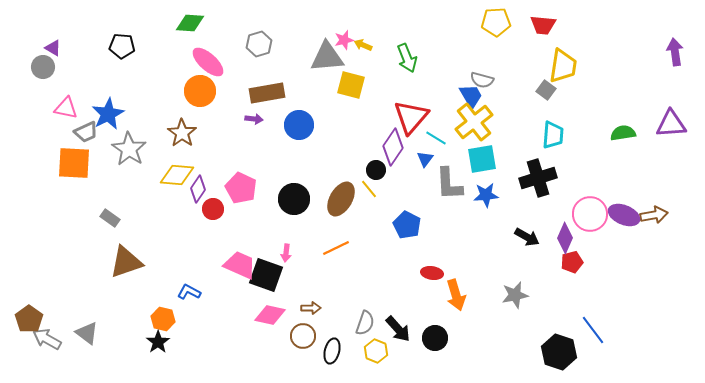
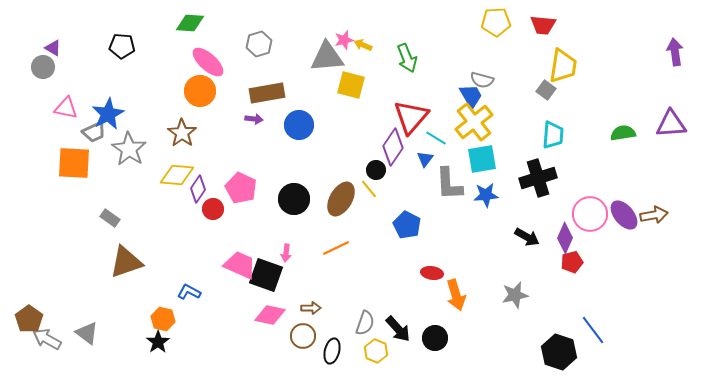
gray trapezoid at (86, 132): moved 8 px right
purple ellipse at (624, 215): rotated 28 degrees clockwise
